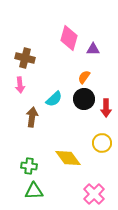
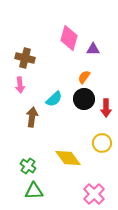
green cross: moved 1 px left; rotated 28 degrees clockwise
